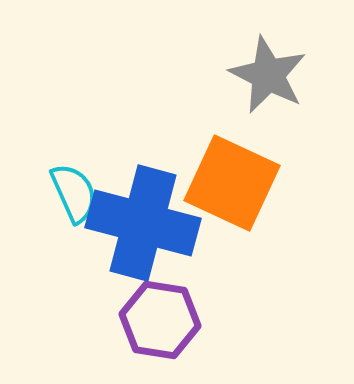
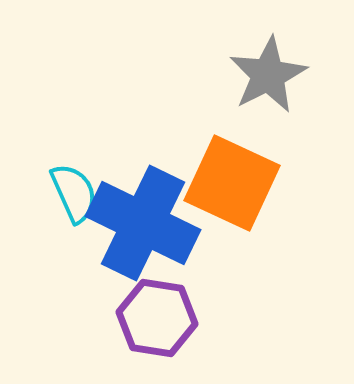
gray star: rotated 18 degrees clockwise
blue cross: rotated 11 degrees clockwise
purple hexagon: moved 3 px left, 2 px up
